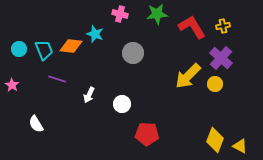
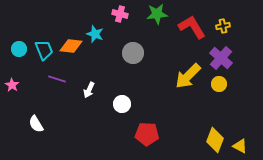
yellow circle: moved 4 px right
white arrow: moved 5 px up
